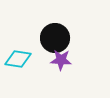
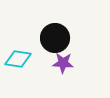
purple star: moved 2 px right, 3 px down
